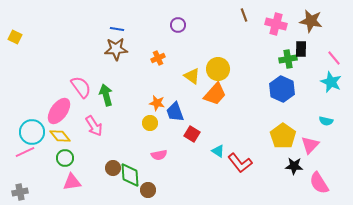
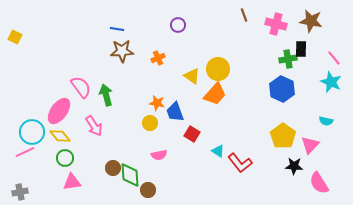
brown star at (116, 49): moved 6 px right, 2 px down
